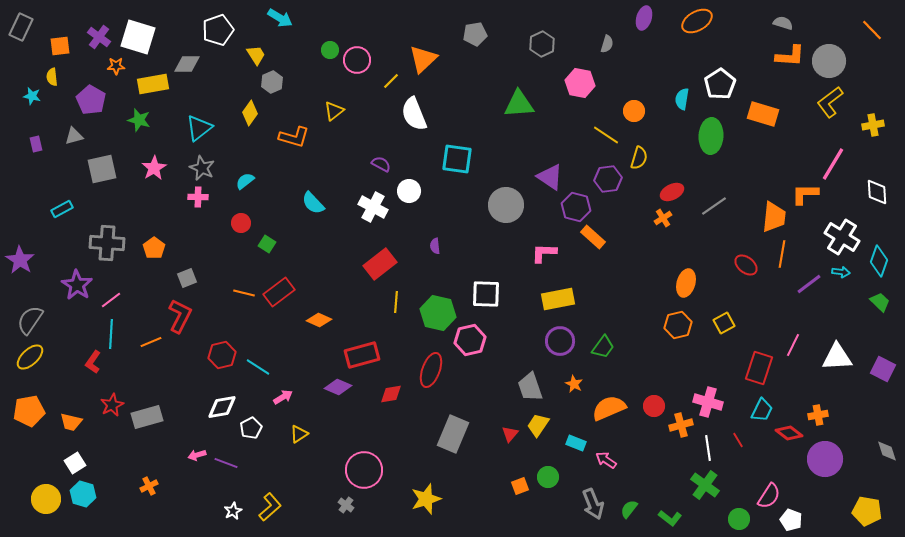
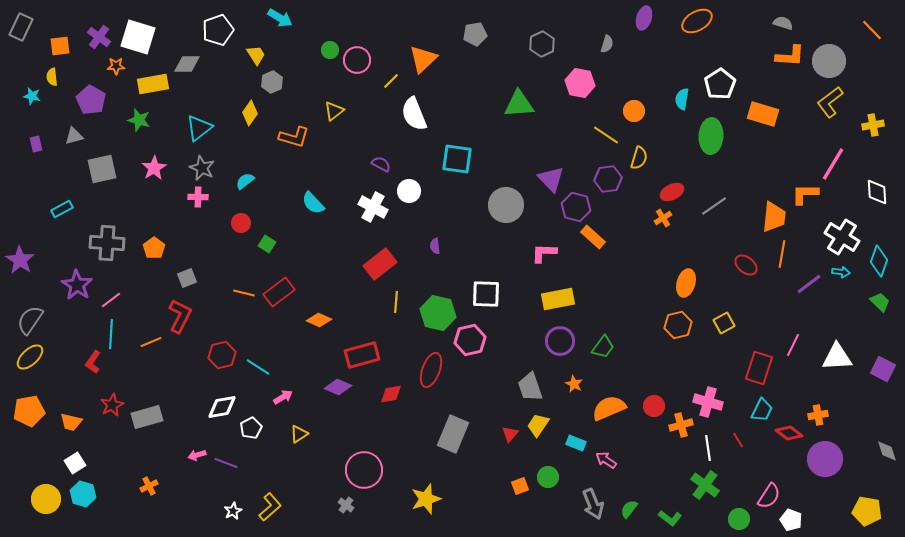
purple triangle at (550, 177): moved 1 px right, 2 px down; rotated 12 degrees clockwise
